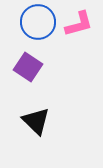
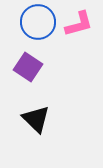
black triangle: moved 2 px up
